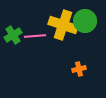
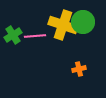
green circle: moved 2 px left, 1 px down
